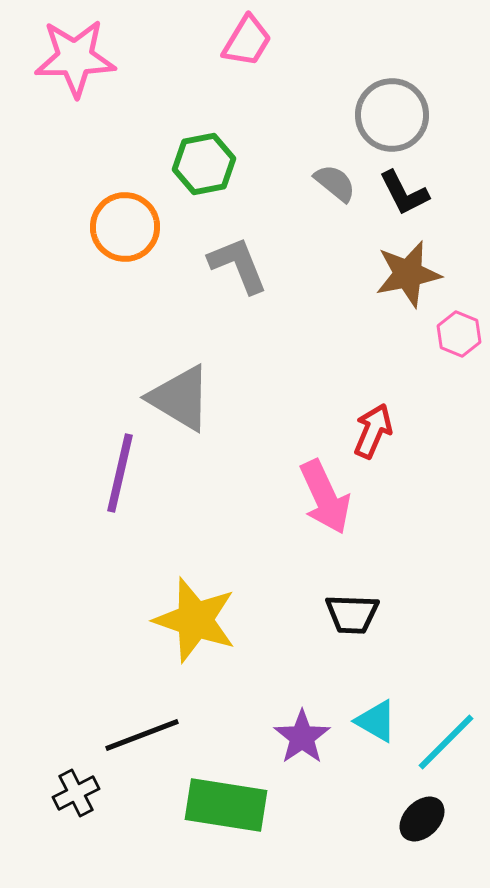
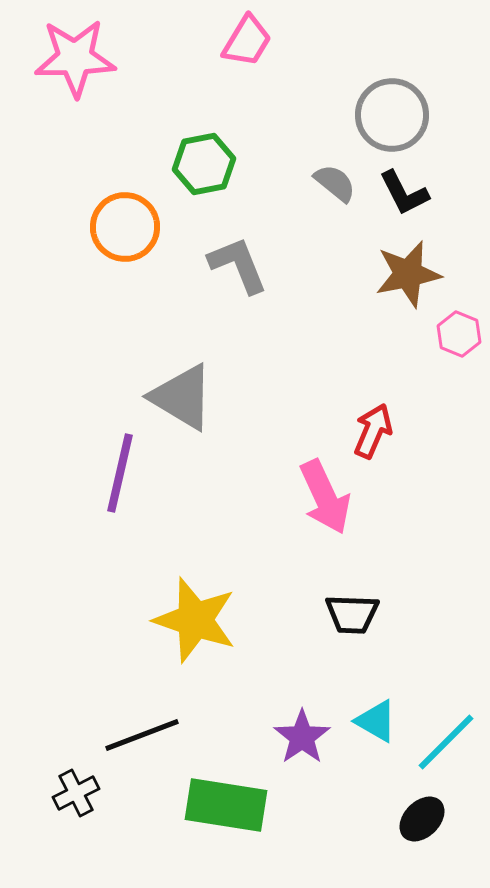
gray triangle: moved 2 px right, 1 px up
